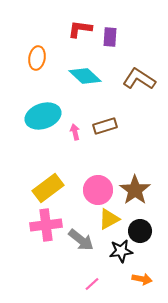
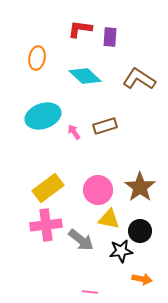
pink arrow: moved 1 px left; rotated 21 degrees counterclockwise
brown star: moved 5 px right, 3 px up
yellow triangle: rotated 40 degrees clockwise
pink line: moved 2 px left, 8 px down; rotated 49 degrees clockwise
